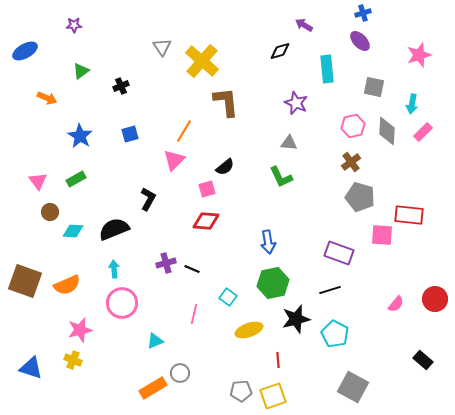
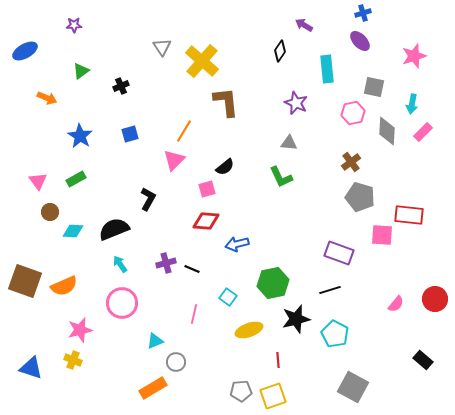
black diamond at (280, 51): rotated 40 degrees counterclockwise
pink star at (419, 55): moved 5 px left, 1 px down
pink hexagon at (353, 126): moved 13 px up
blue arrow at (268, 242): moved 31 px left, 2 px down; rotated 85 degrees clockwise
cyan arrow at (114, 269): moved 6 px right, 5 px up; rotated 30 degrees counterclockwise
orange semicircle at (67, 285): moved 3 px left, 1 px down
gray circle at (180, 373): moved 4 px left, 11 px up
